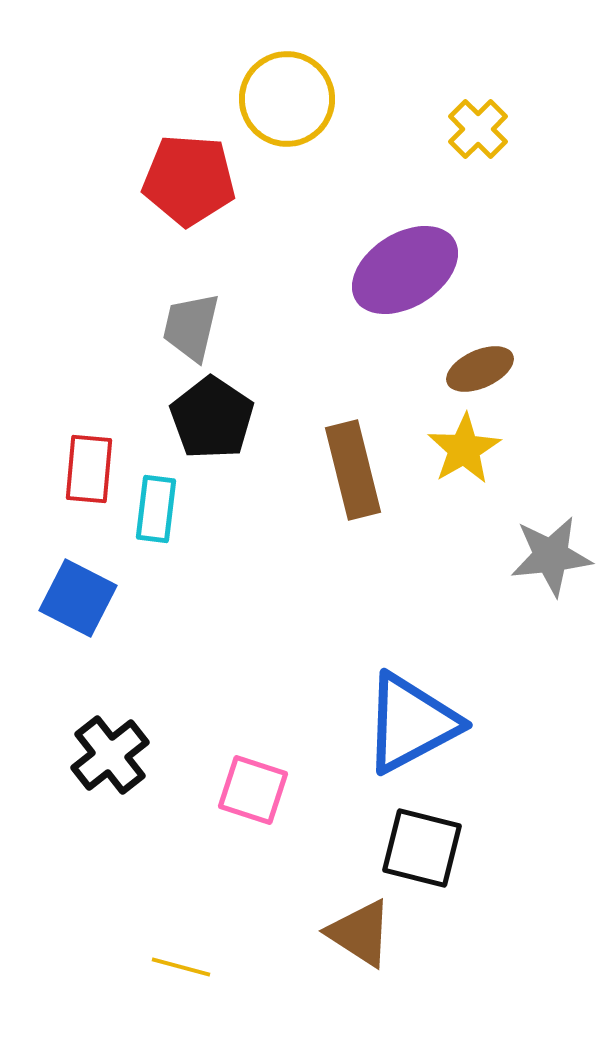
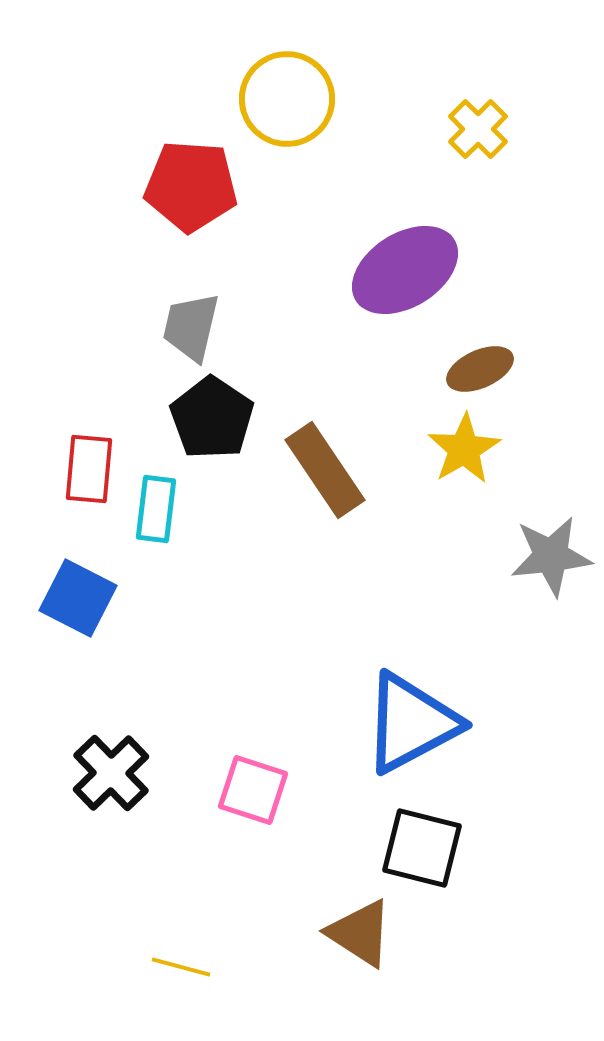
red pentagon: moved 2 px right, 6 px down
brown rectangle: moved 28 px left; rotated 20 degrees counterclockwise
black cross: moved 1 px right, 18 px down; rotated 6 degrees counterclockwise
